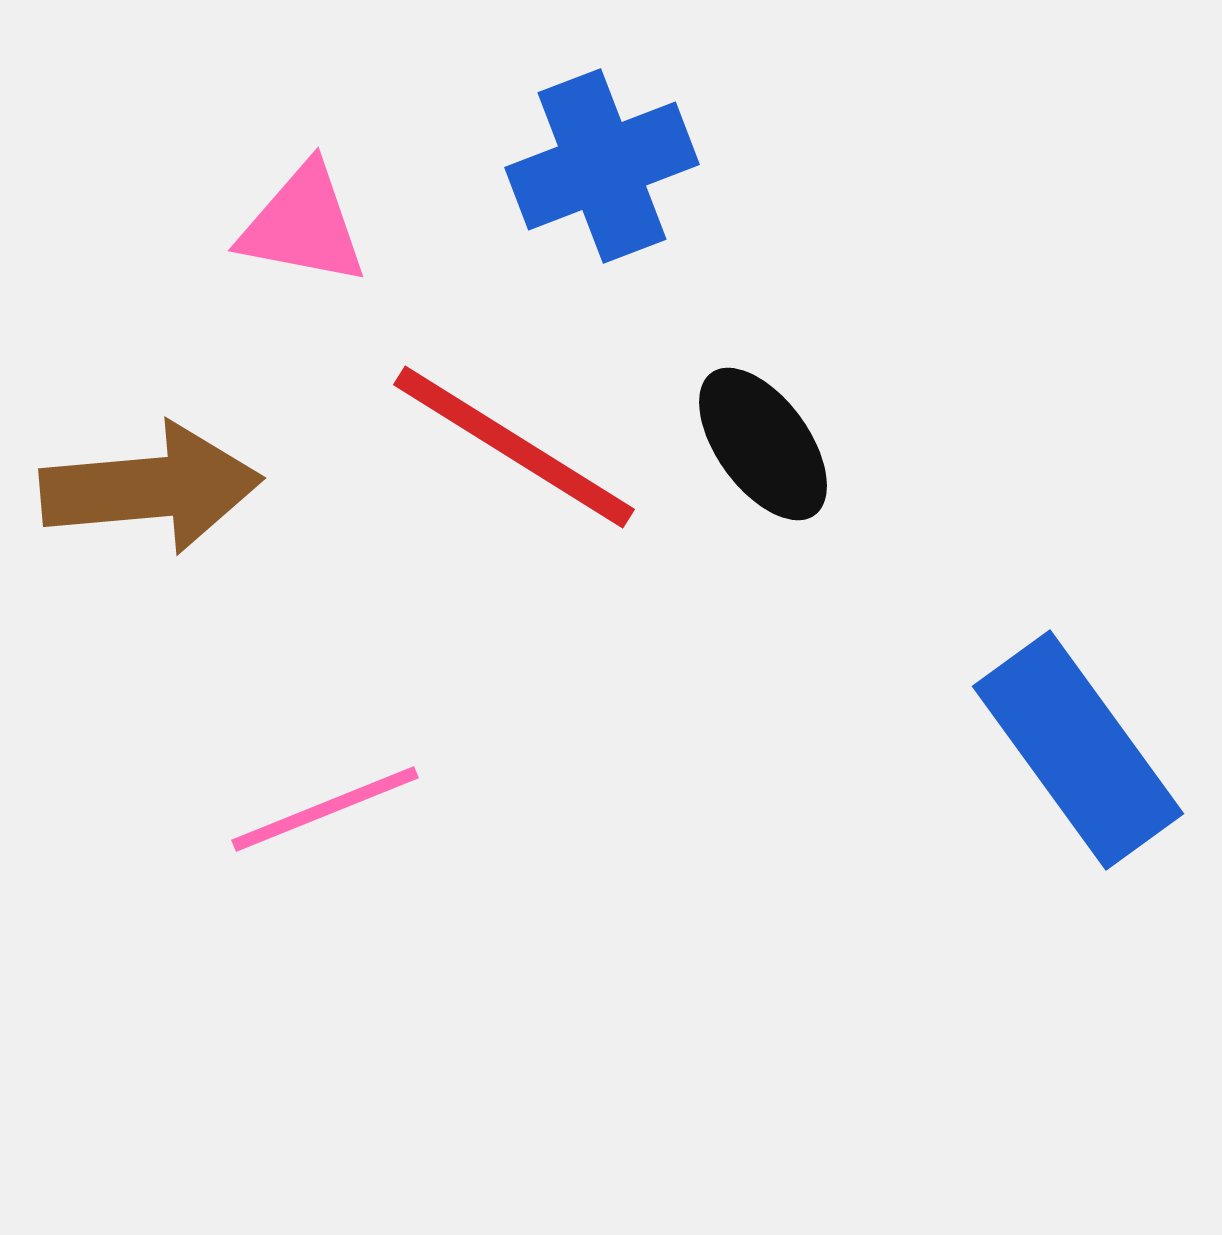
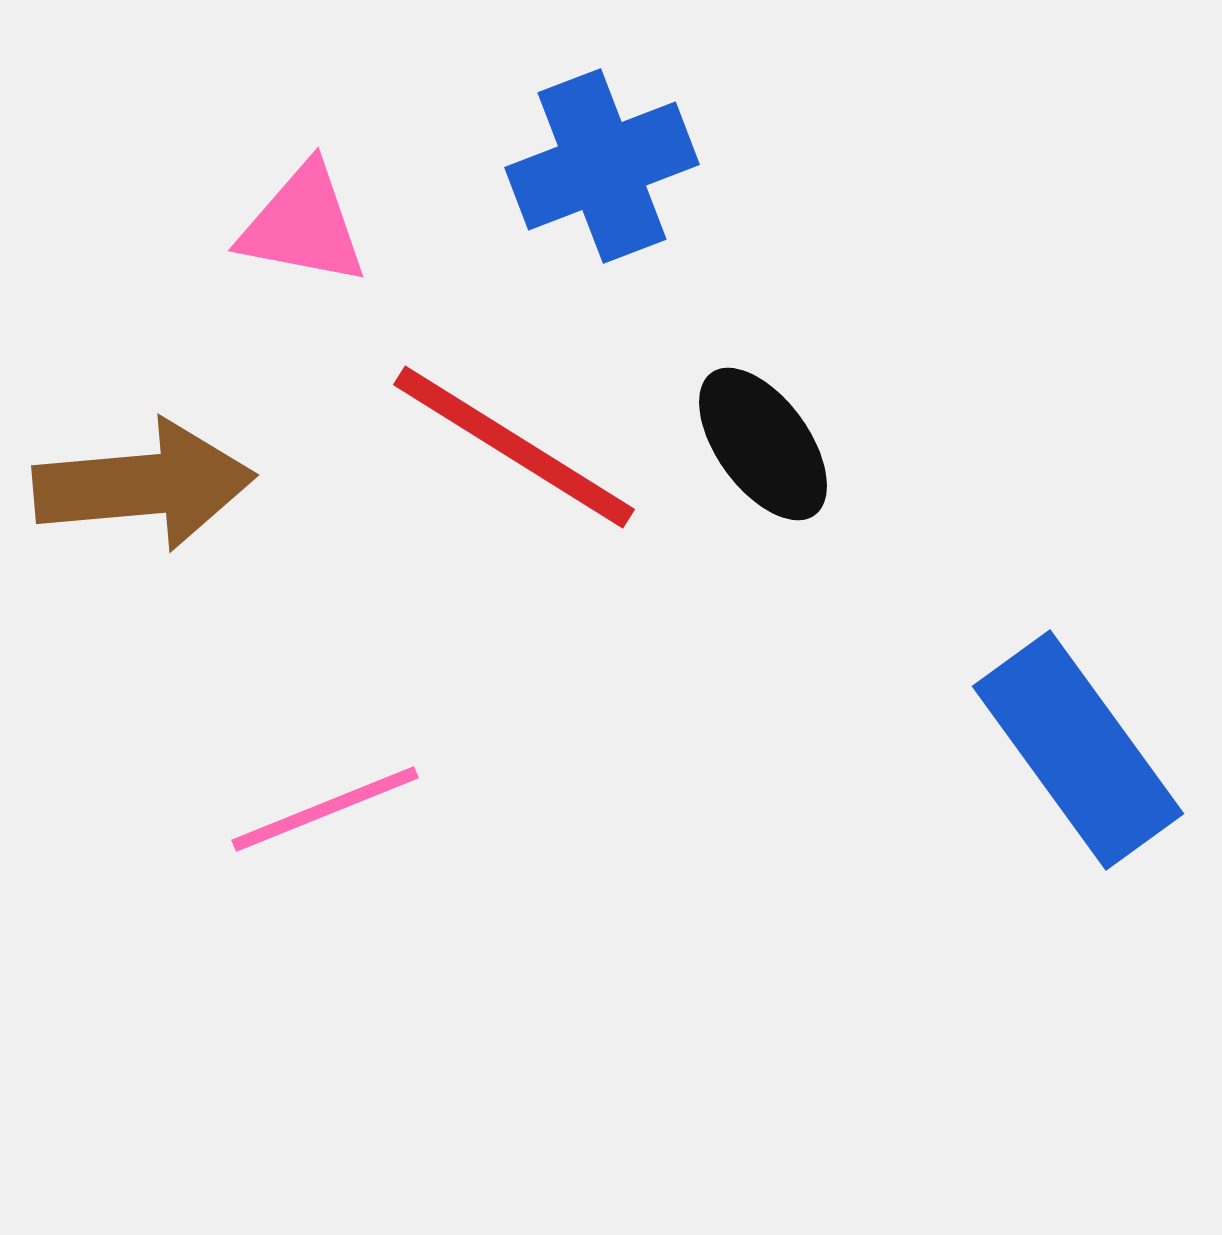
brown arrow: moved 7 px left, 3 px up
